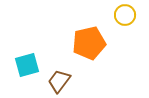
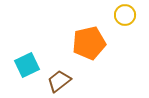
cyan square: rotated 10 degrees counterclockwise
brown trapezoid: rotated 15 degrees clockwise
